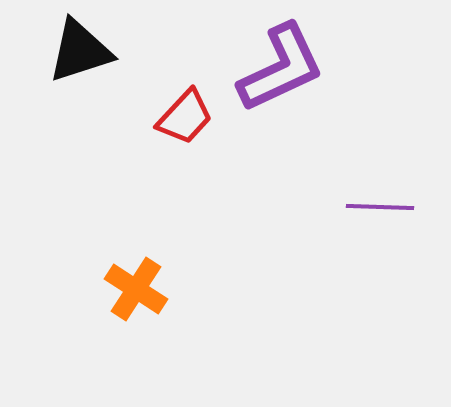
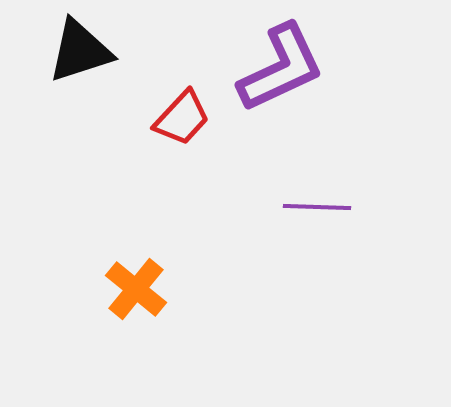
red trapezoid: moved 3 px left, 1 px down
purple line: moved 63 px left
orange cross: rotated 6 degrees clockwise
